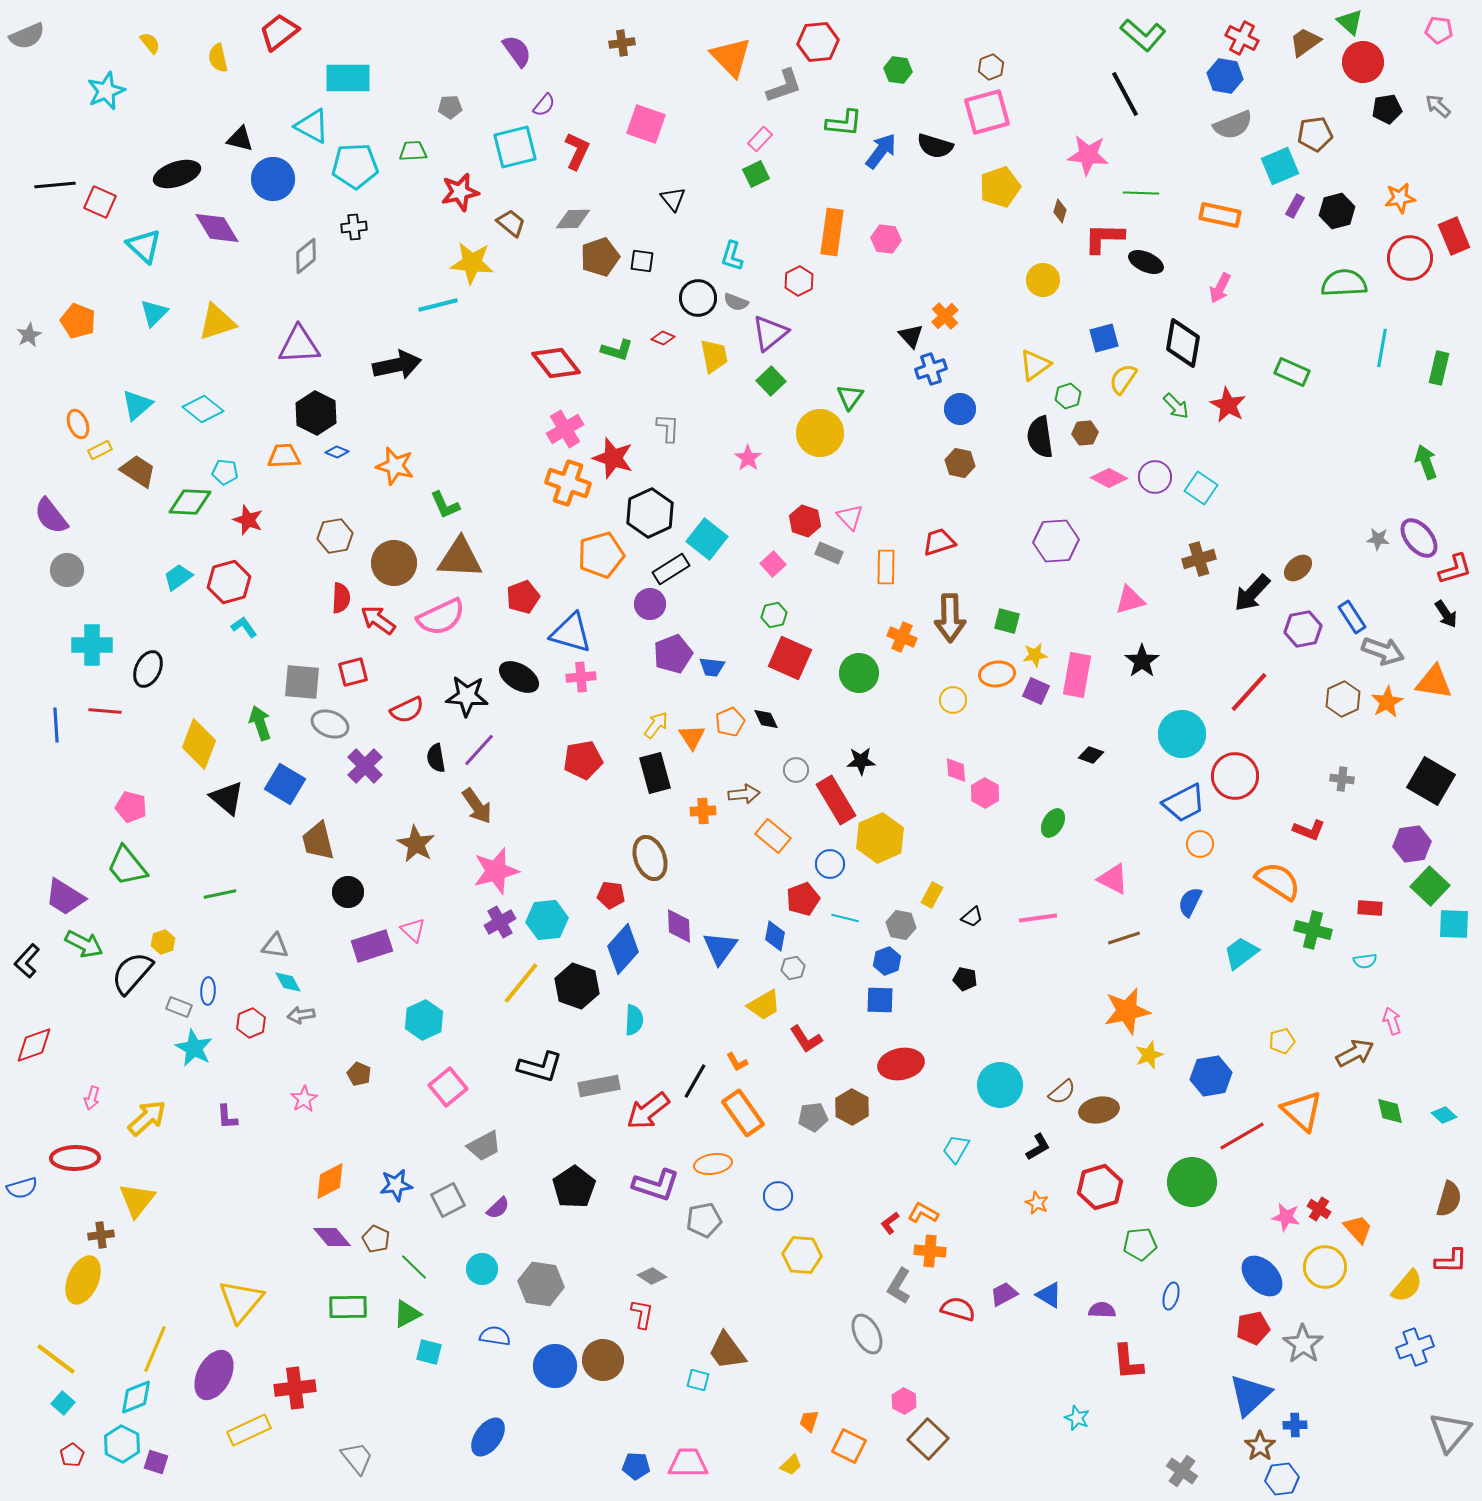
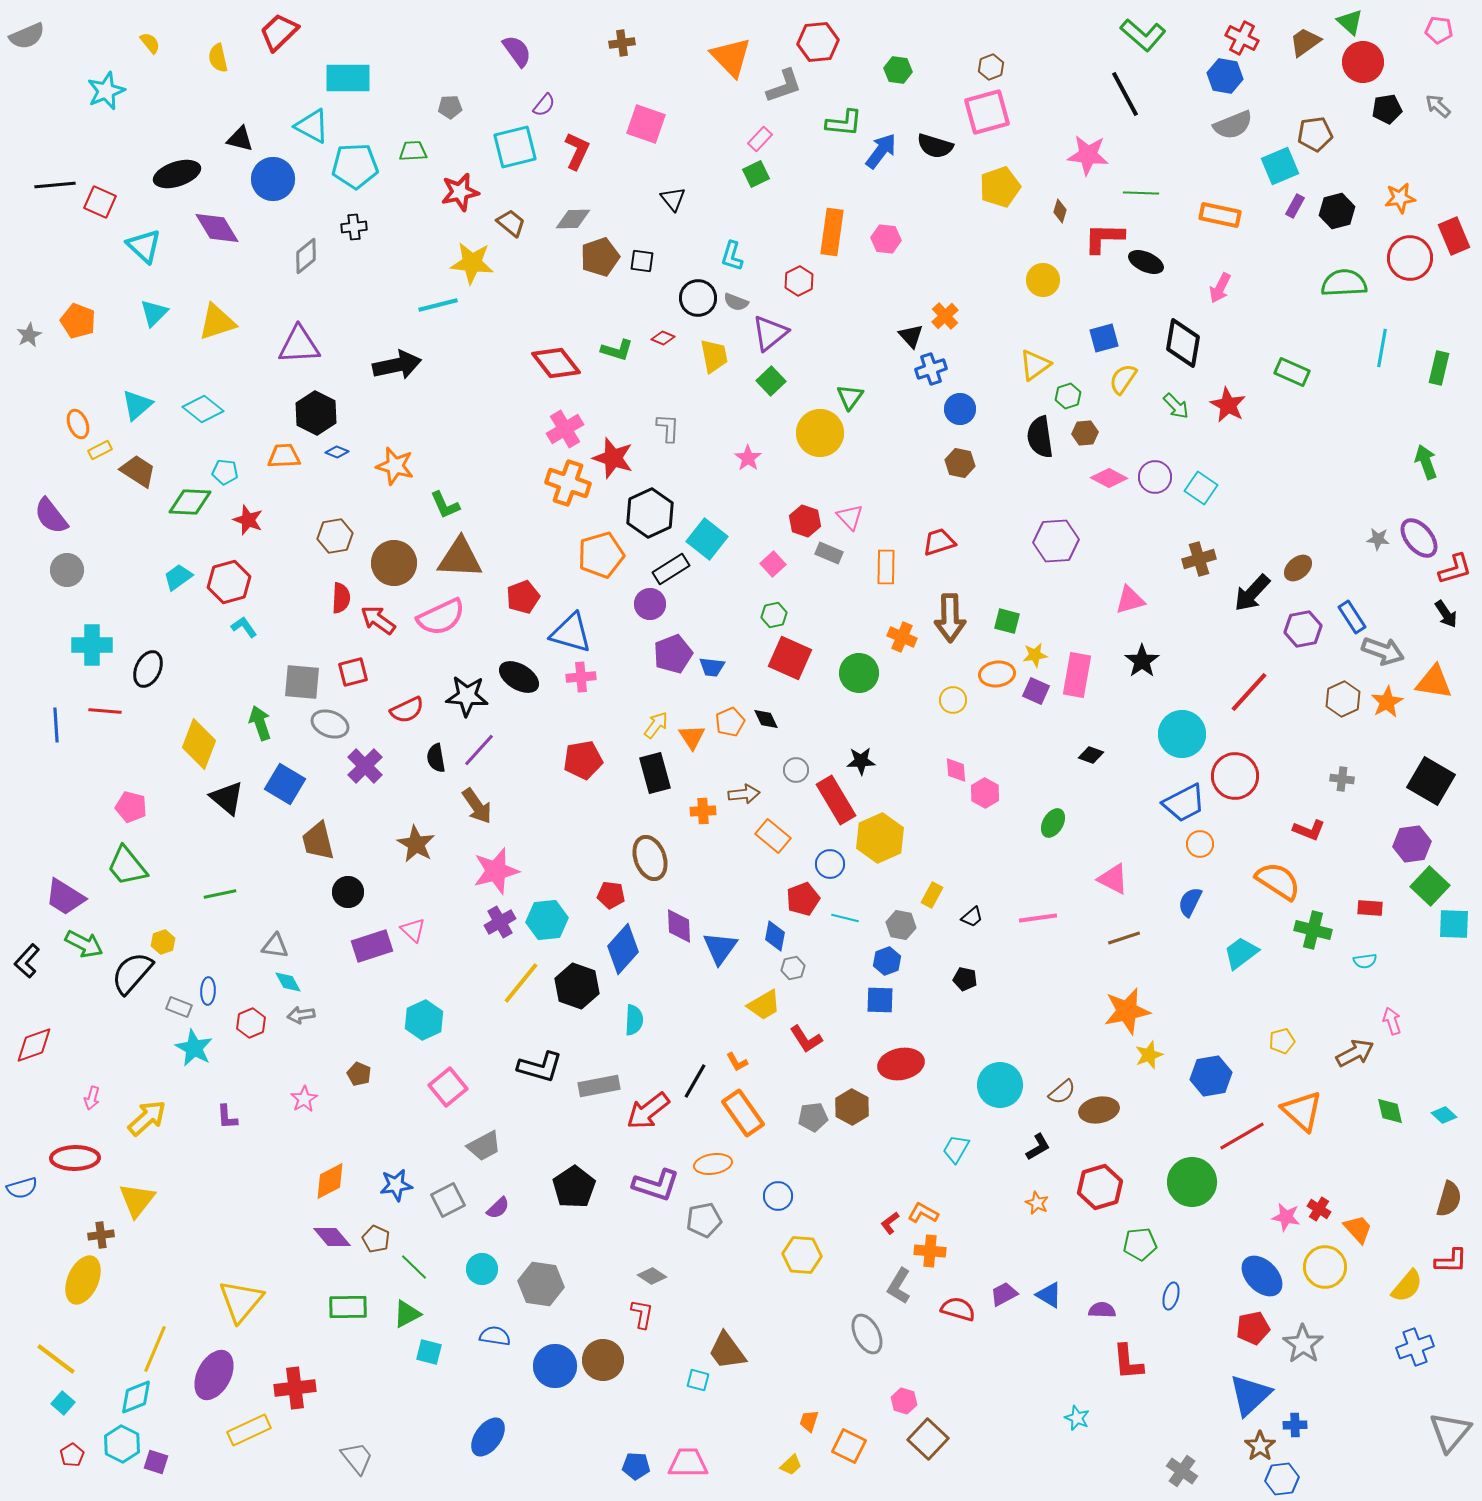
red trapezoid at (279, 32): rotated 6 degrees counterclockwise
pink hexagon at (904, 1401): rotated 10 degrees counterclockwise
